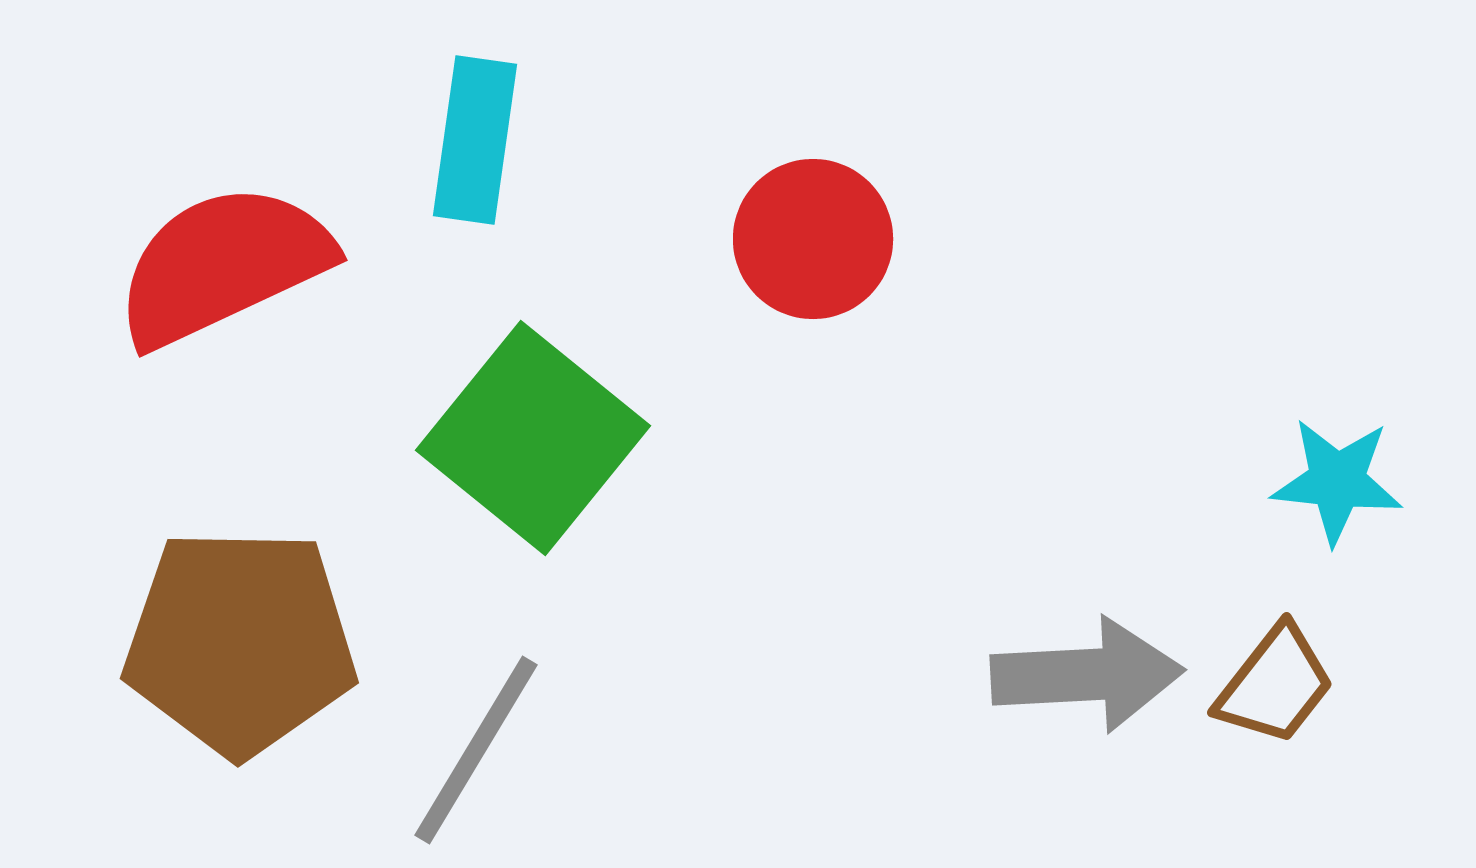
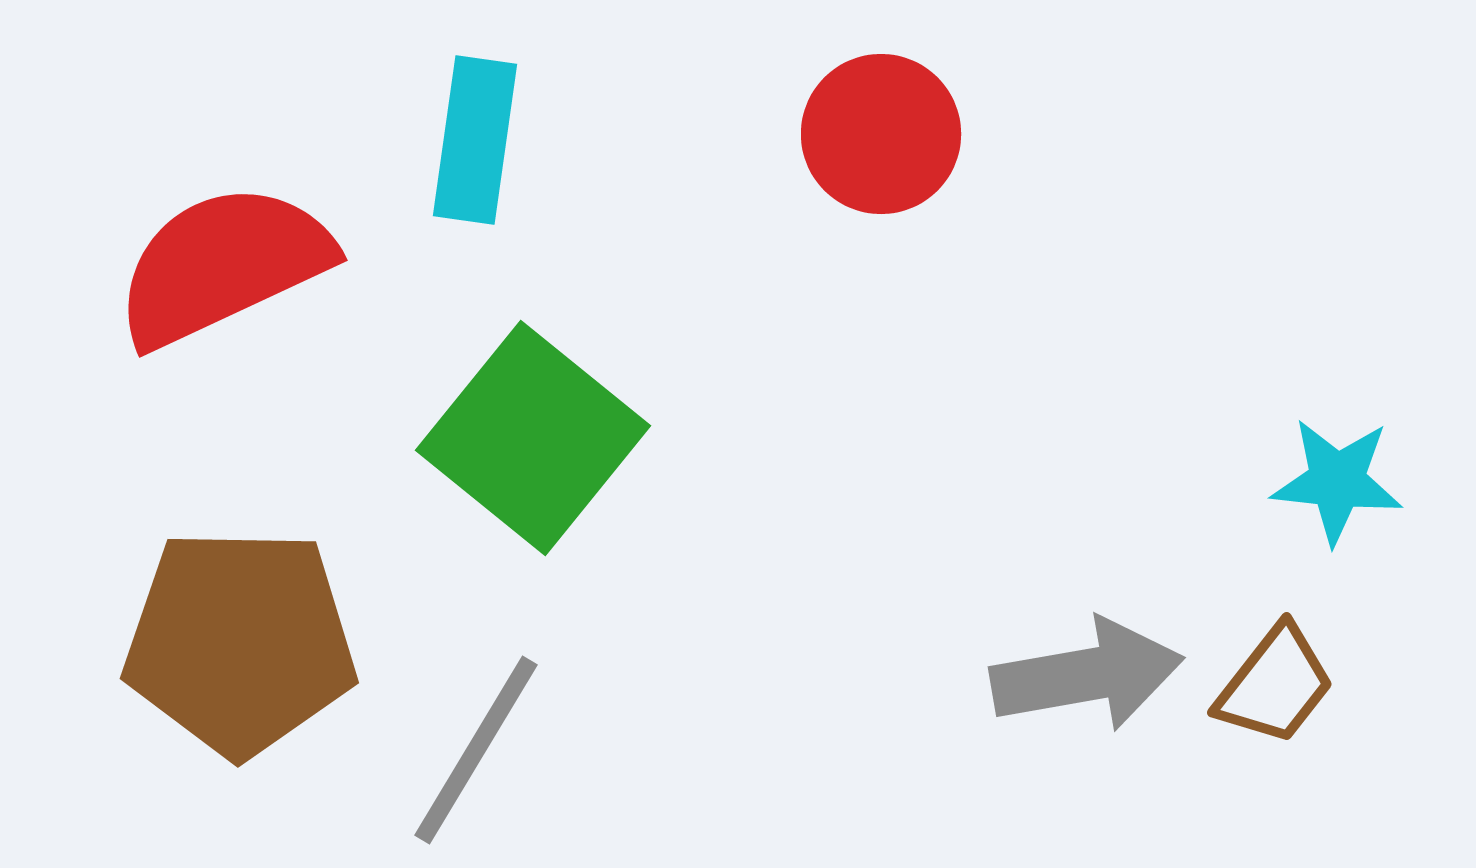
red circle: moved 68 px right, 105 px up
gray arrow: rotated 7 degrees counterclockwise
